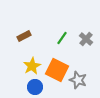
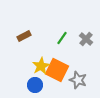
yellow star: moved 9 px right
blue circle: moved 2 px up
